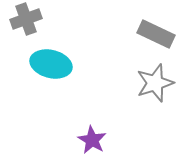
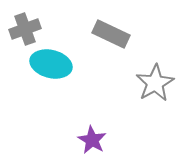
gray cross: moved 1 px left, 10 px down
gray rectangle: moved 45 px left
gray star: rotated 12 degrees counterclockwise
